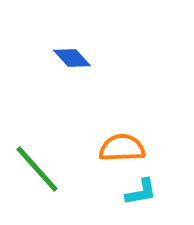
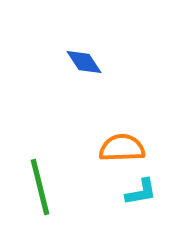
blue diamond: moved 12 px right, 4 px down; rotated 9 degrees clockwise
green line: moved 3 px right, 18 px down; rotated 28 degrees clockwise
